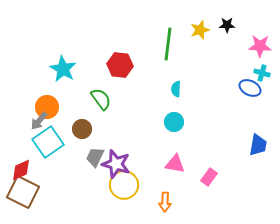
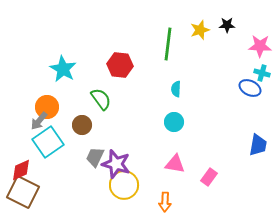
brown circle: moved 4 px up
